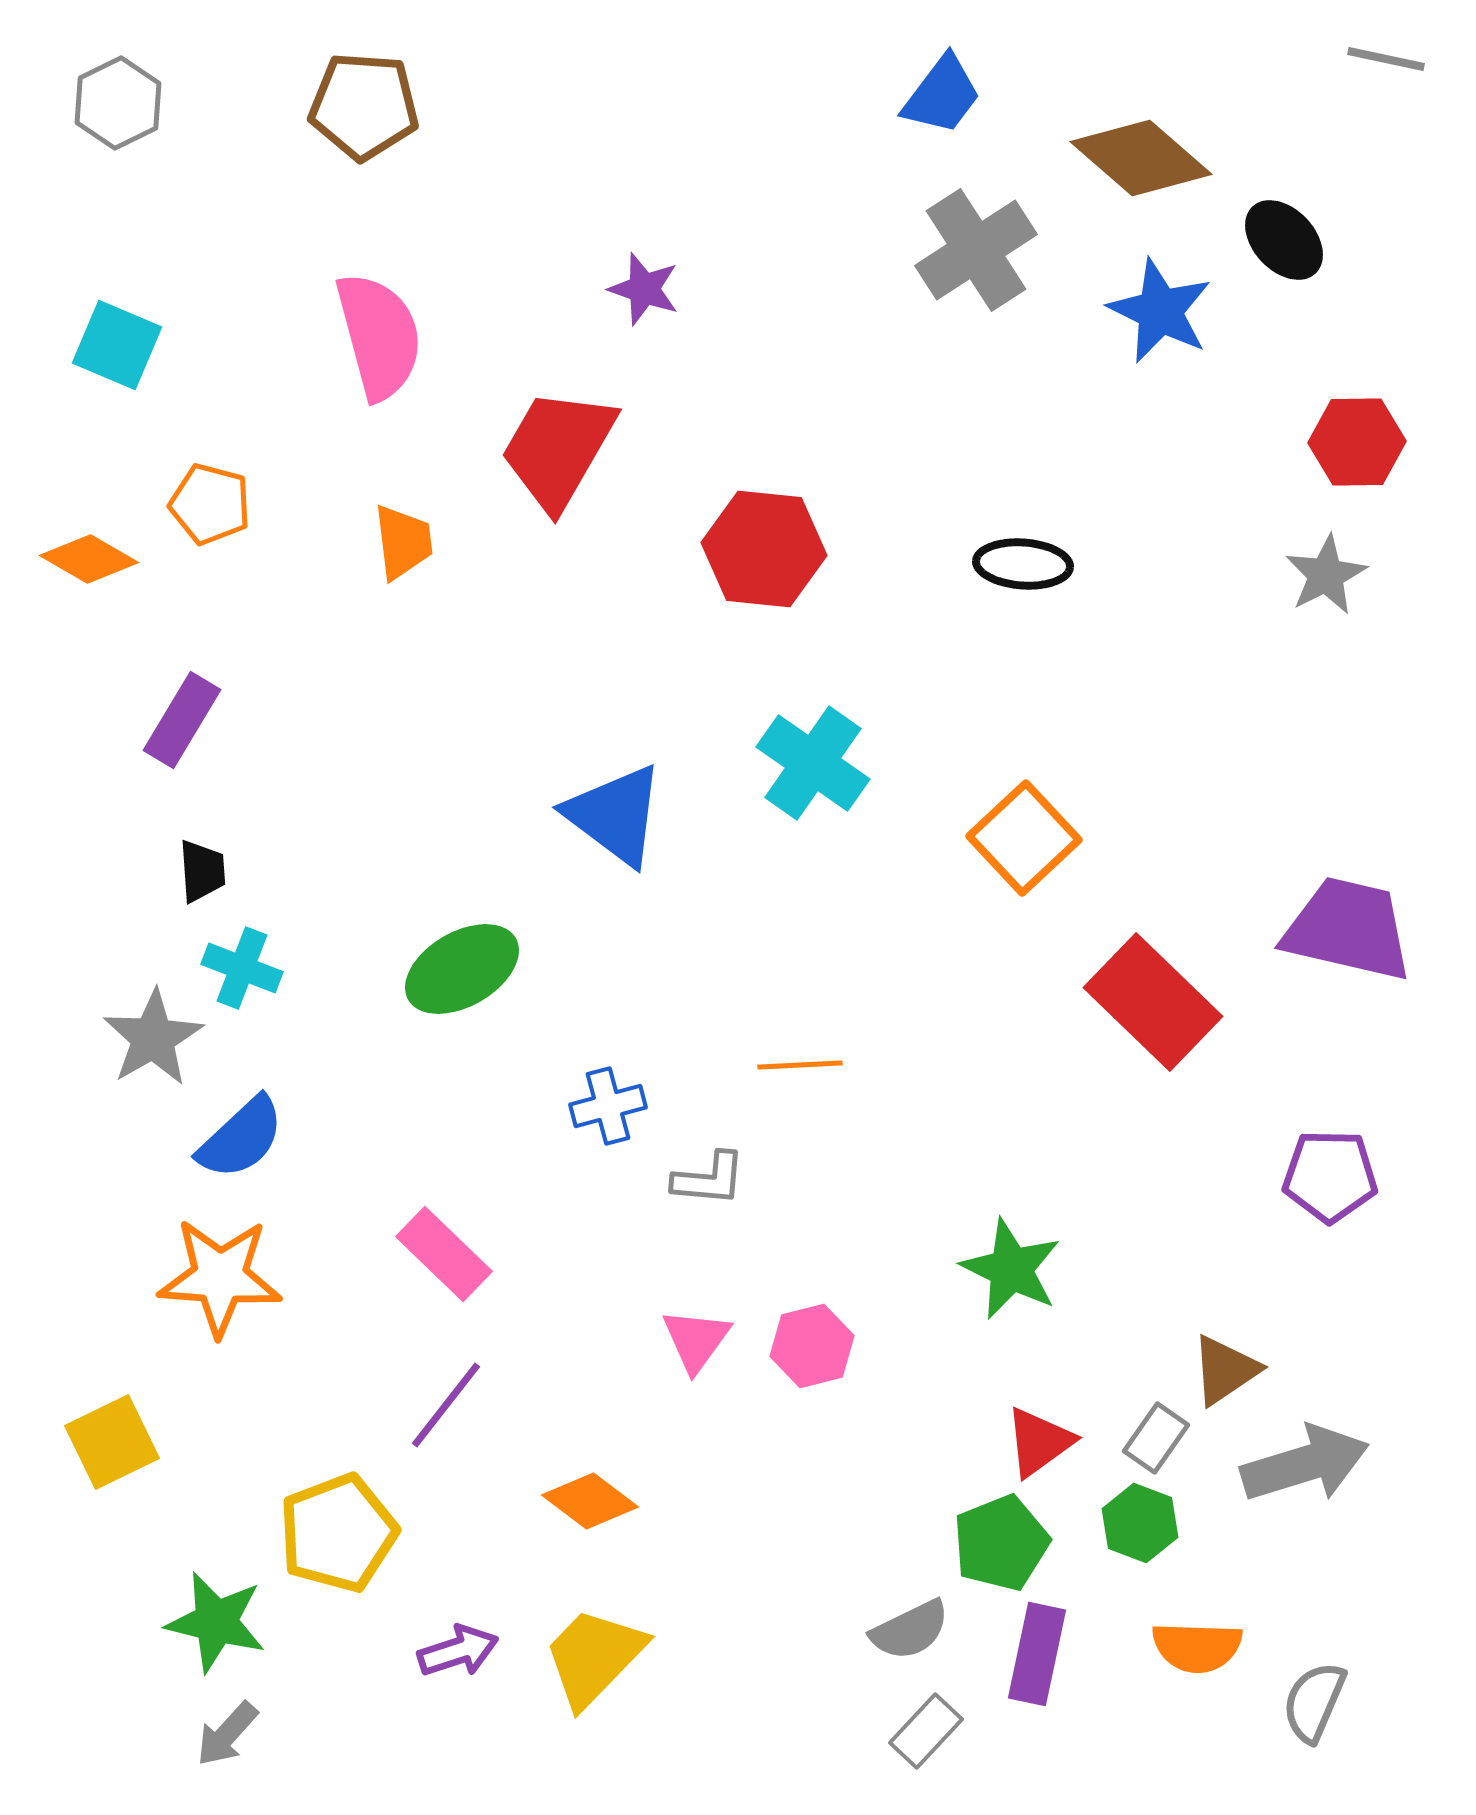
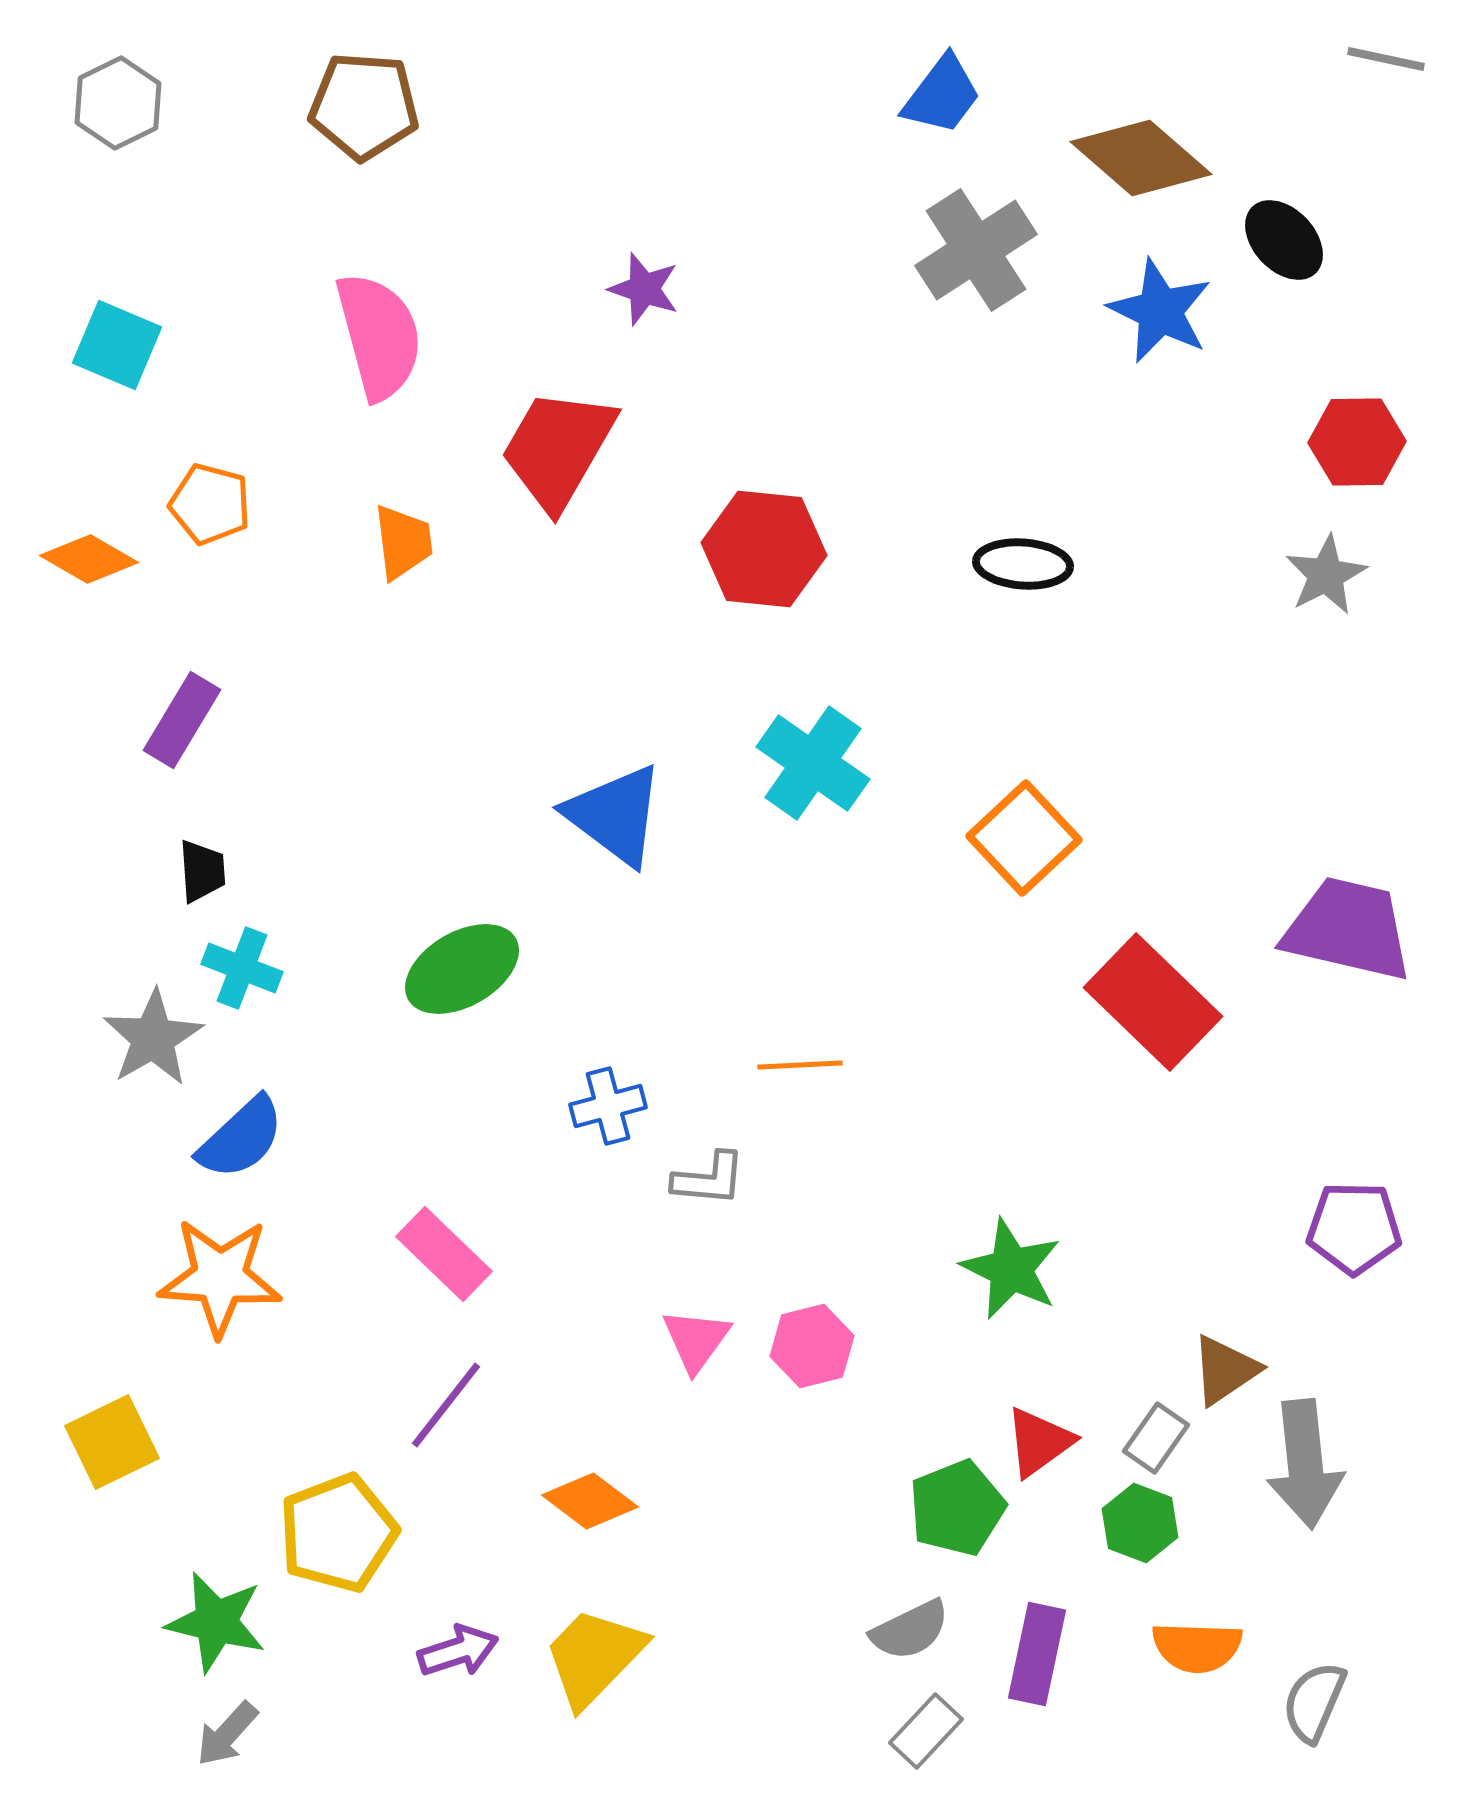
purple pentagon at (1330, 1176): moved 24 px right, 52 px down
gray arrow at (1305, 1464): rotated 101 degrees clockwise
green pentagon at (1001, 1543): moved 44 px left, 35 px up
